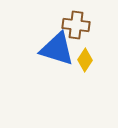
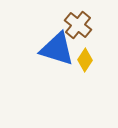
brown cross: moved 2 px right; rotated 32 degrees clockwise
